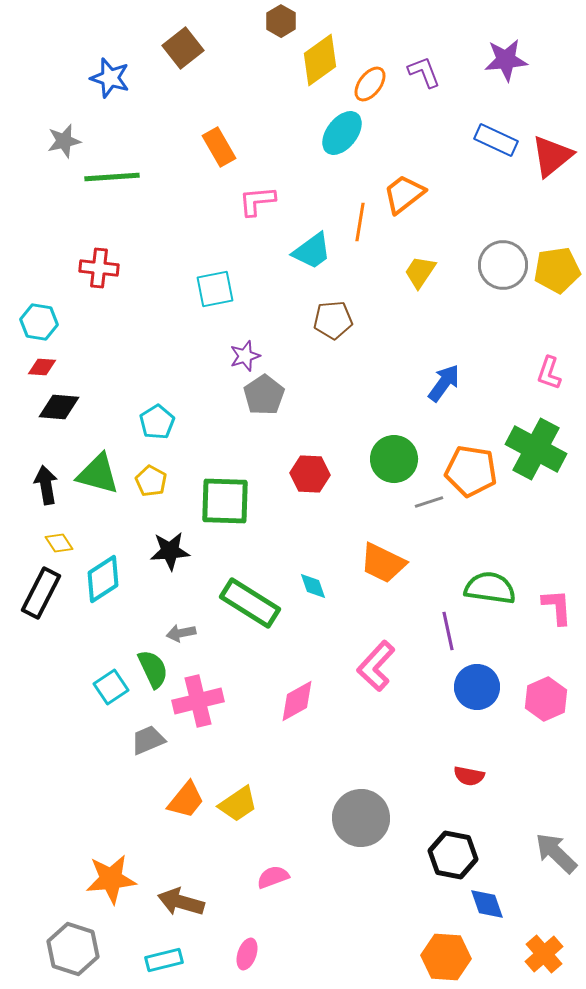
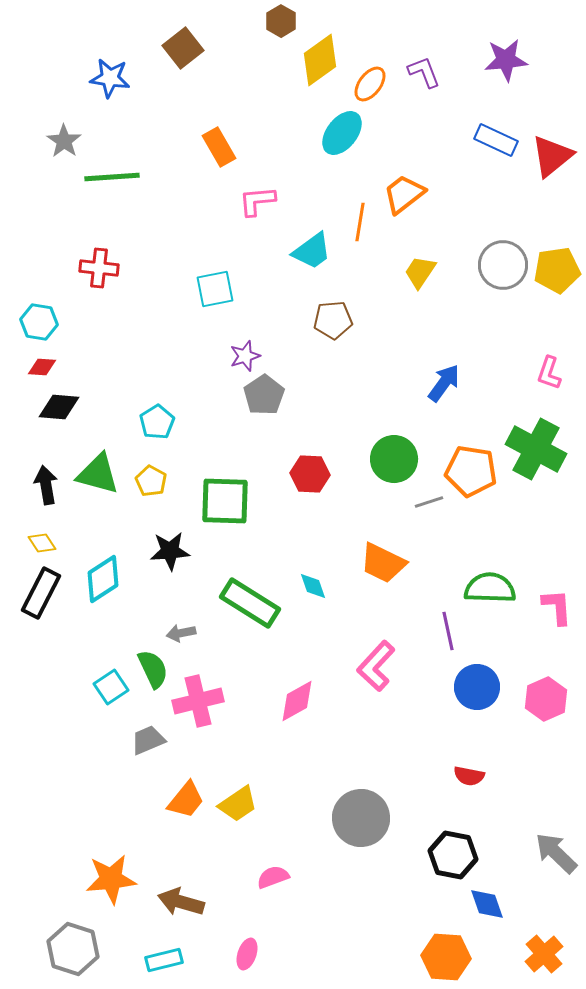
blue star at (110, 78): rotated 9 degrees counterclockwise
gray star at (64, 141): rotated 24 degrees counterclockwise
yellow diamond at (59, 543): moved 17 px left
green semicircle at (490, 588): rotated 6 degrees counterclockwise
